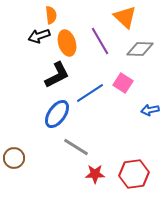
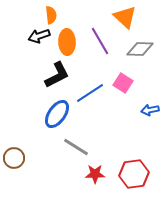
orange ellipse: moved 1 px up; rotated 15 degrees clockwise
